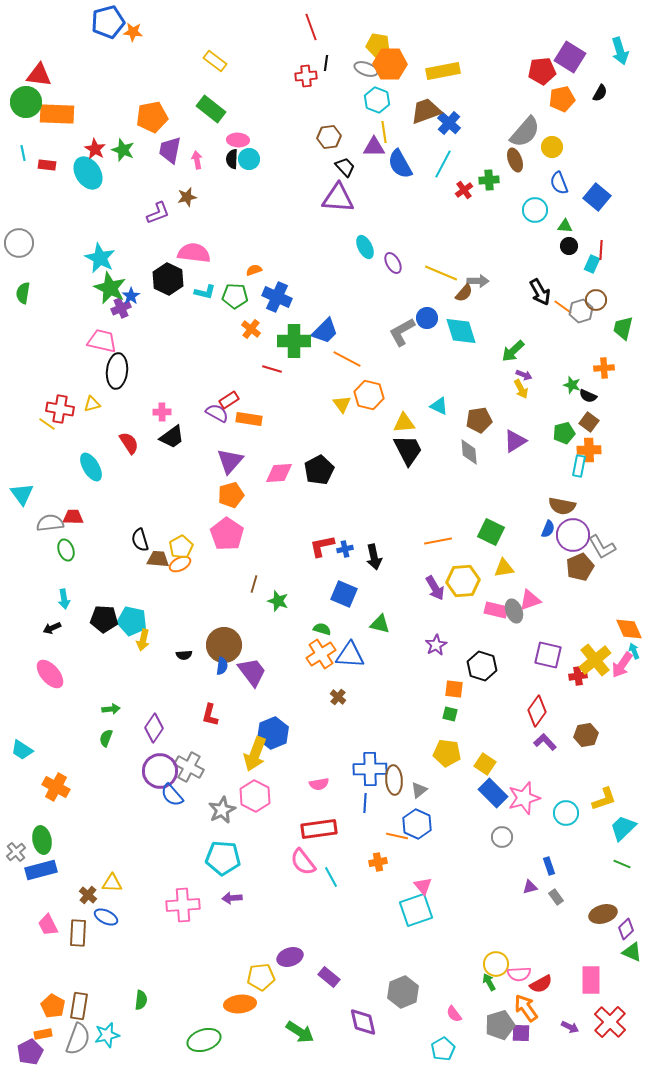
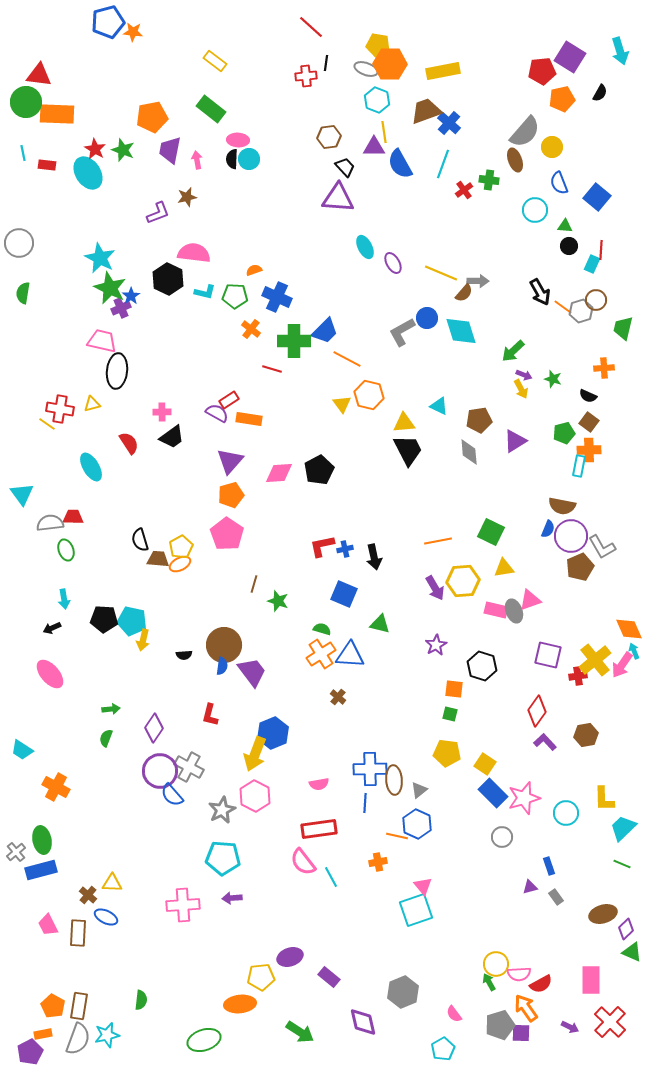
red line at (311, 27): rotated 28 degrees counterclockwise
cyan line at (443, 164): rotated 8 degrees counterclockwise
green cross at (489, 180): rotated 12 degrees clockwise
green star at (572, 385): moved 19 px left, 6 px up
purple circle at (573, 535): moved 2 px left, 1 px down
yellow L-shape at (604, 799): rotated 108 degrees clockwise
